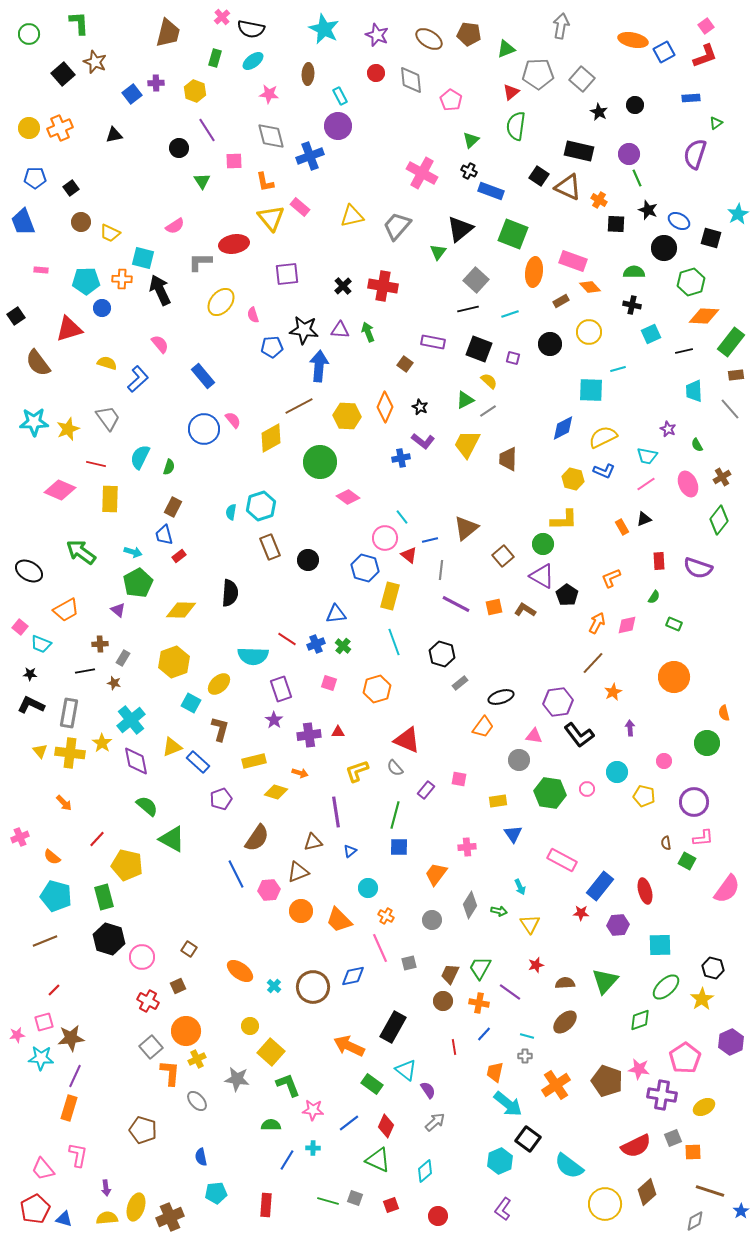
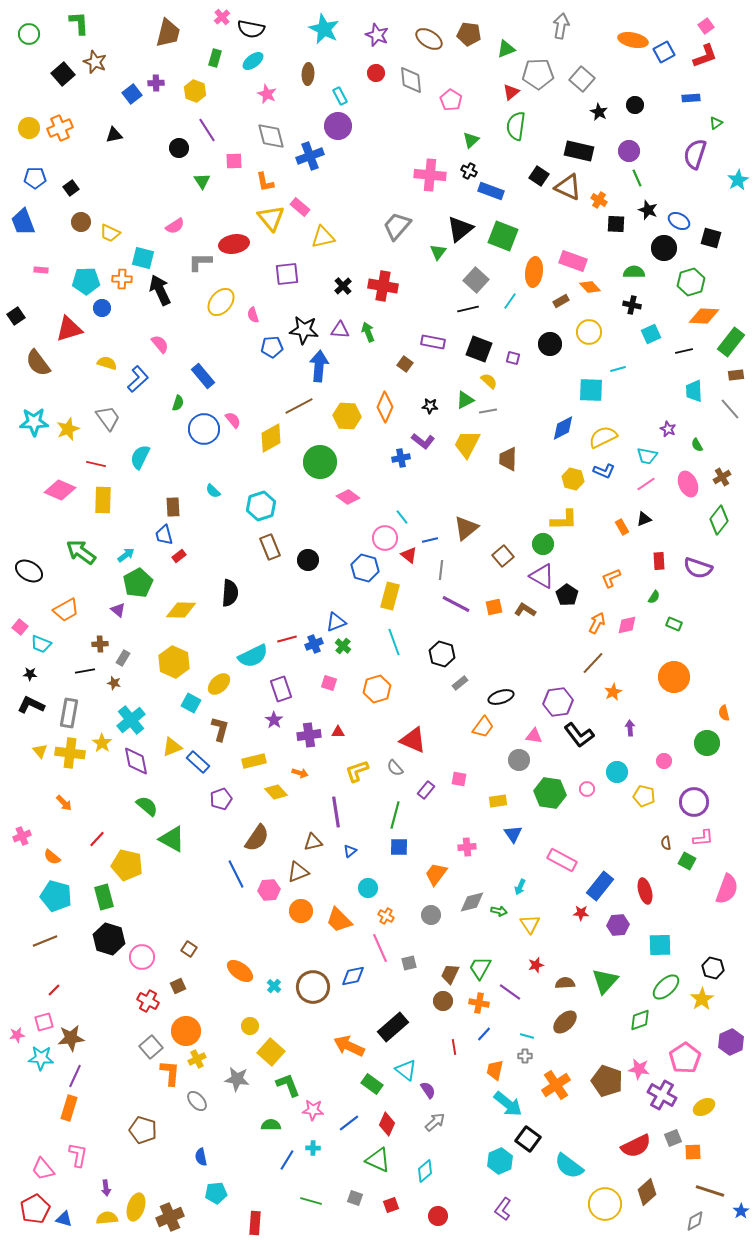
pink star at (269, 94): moved 2 px left; rotated 18 degrees clockwise
purple circle at (629, 154): moved 3 px up
pink cross at (422, 173): moved 8 px right, 2 px down; rotated 24 degrees counterclockwise
cyan star at (738, 214): moved 34 px up
yellow triangle at (352, 216): moved 29 px left, 21 px down
green square at (513, 234): moved 10 px left, 2 px down
cyan line at (510, 314): moved 13 px up; rotated 36 degrees counterclockwise
black star at (420, 407): moved 10 px right, 1 px up; rotated 21 degrees counterclockwise
gray line at (488, 411): rotated 24 degrees clockwise
green semicircle at (169, 467): moved 9 px right, 64 px up
yellow rectangle at (110, 499): moved 7 px left, 1 px down
brown rectangle at (173, 507): rotated 30 degrees counterclockwise
cyan semicircle at (231, 512): moved 18 px left, 21 px up; rotated 56 degrees counterclockwise
cyan arrow at (133, 552): moved 7 px left, 3 px down; rotated 54 degrees counterclockwise
blue triangle at (336, 614): moved 8 px down; rotated 15 degrees counterclockwise
red line at (287, 639): rotated 48 degrees counterclockwise
blue cross at (316, 644): moved 2 px left
cyan semicircle at (253, 656): rotated 28 degrees counterclockwise
yellow hexagon at (174, 662): rotated 16 degrees counterclockwise
red triangle at (407, 740): moved 6 px right
yellow diamond at (276, 792): rotated 30 degrees clockwise
pink cross at (20, 837): moved 2 px right, 1 px up
cyan arrow at (520, 887): rotated 49 degrees clockwise
pink semicircle at (727, 889): rotated 16 degrees counterclockwise
gray diamond at (470, 905): moved 2 px right, 3 px up; rotated 44 degrees clockwise
gray circle at (432, 920): moved 1 px left, 5 px up
black rectangle at (393, 1027): rotated 20 degrees clockwise
orange trapezoid at (495, 1072): moved 2 px up
purple cross at (662, 1095): rotated 20 degrees clockwise
red diamond at (386, 1126): moved 1 px right, 2 px up
green line at (328, 1201): moved 17 px left
red rectangle at (266, 1205): moved 11 px left, 18 px down
